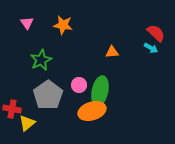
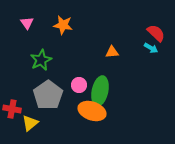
orange ellipse: rotated 36 degrees clockwise
yellow triangle: moved 3 px right
